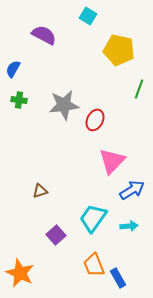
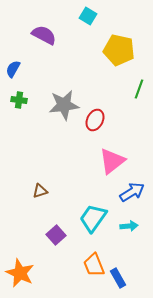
pink triangle: rotated 8 degrees clockwise
blue arrow: moved 2 px down
